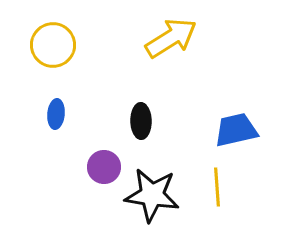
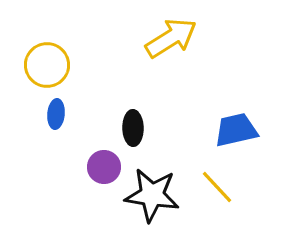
yellow circle: moved 6 px left, 20 px down
black ellipse: moved 8 px left, 7 px down
yellow line: rotated 39 degrees counterclockwise
